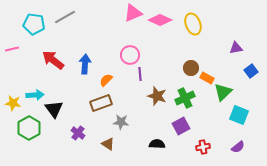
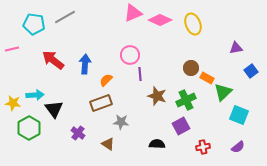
green cross: moved 1 px right, 2 px down
